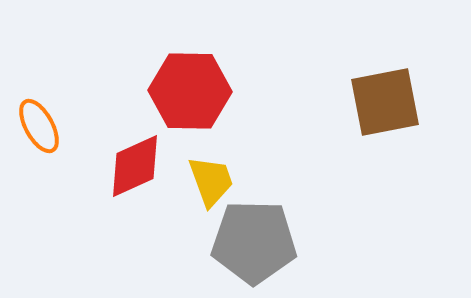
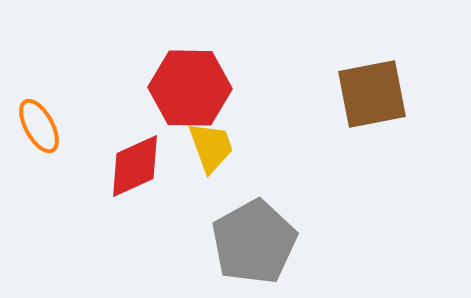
red hexagon: moved 3 px up
brown square: moved 13 px left, 8 px up
yellow trapezoid: moved 34 px up
gray pentagon: rotated 30 degrees counterclockwise
